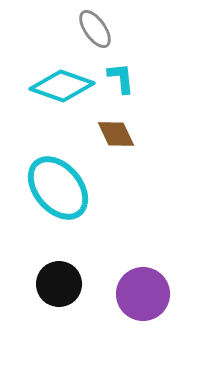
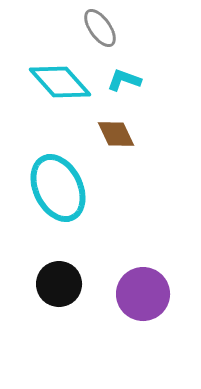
gray ellipse: moved 5 px right, 1 px up
cyan L-shape: moved 3 px right, 2 px down; rotated 64 degrees counterclockwise
cyan diamond: moved 2 px left, 4 px up; rotated 28 degrees clockwise
cyan ellipse: rotated 14 degrees clockwise
